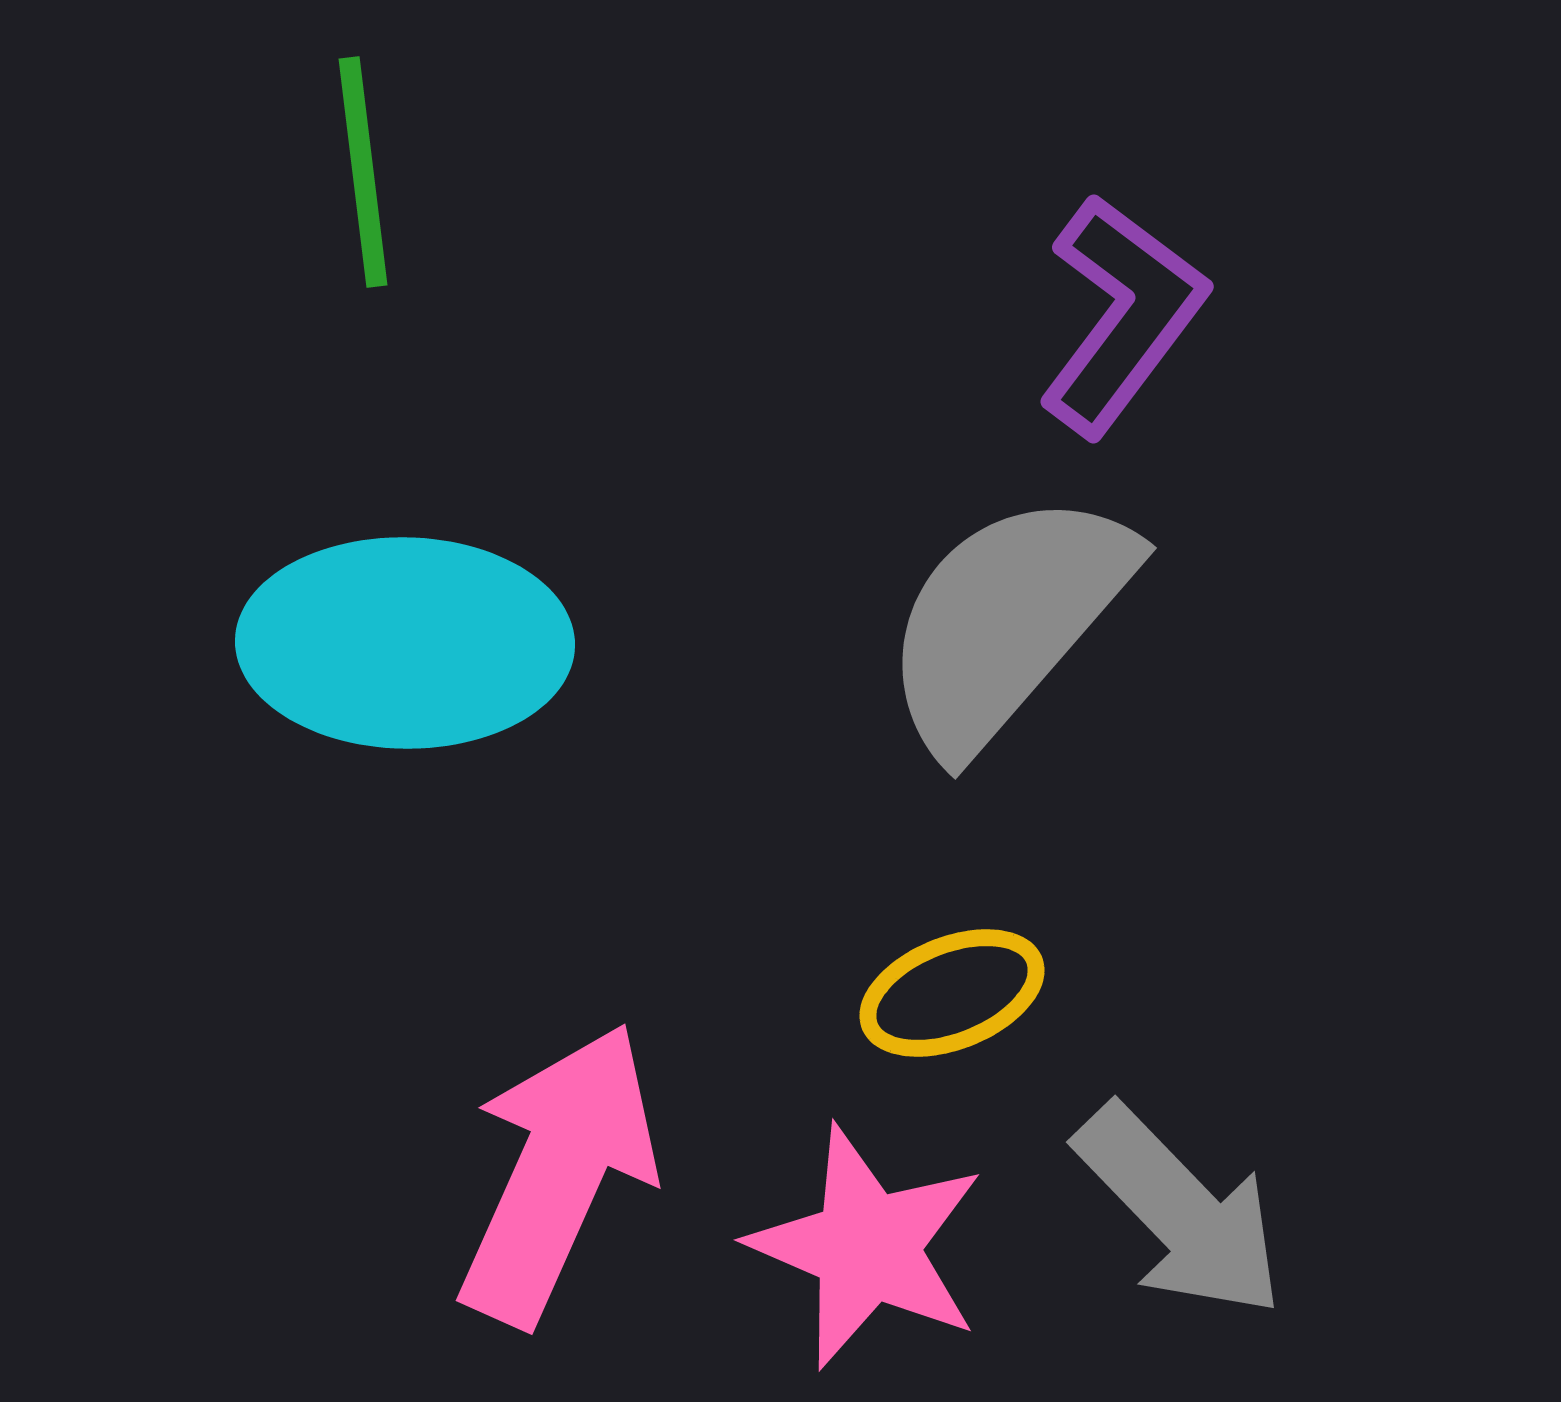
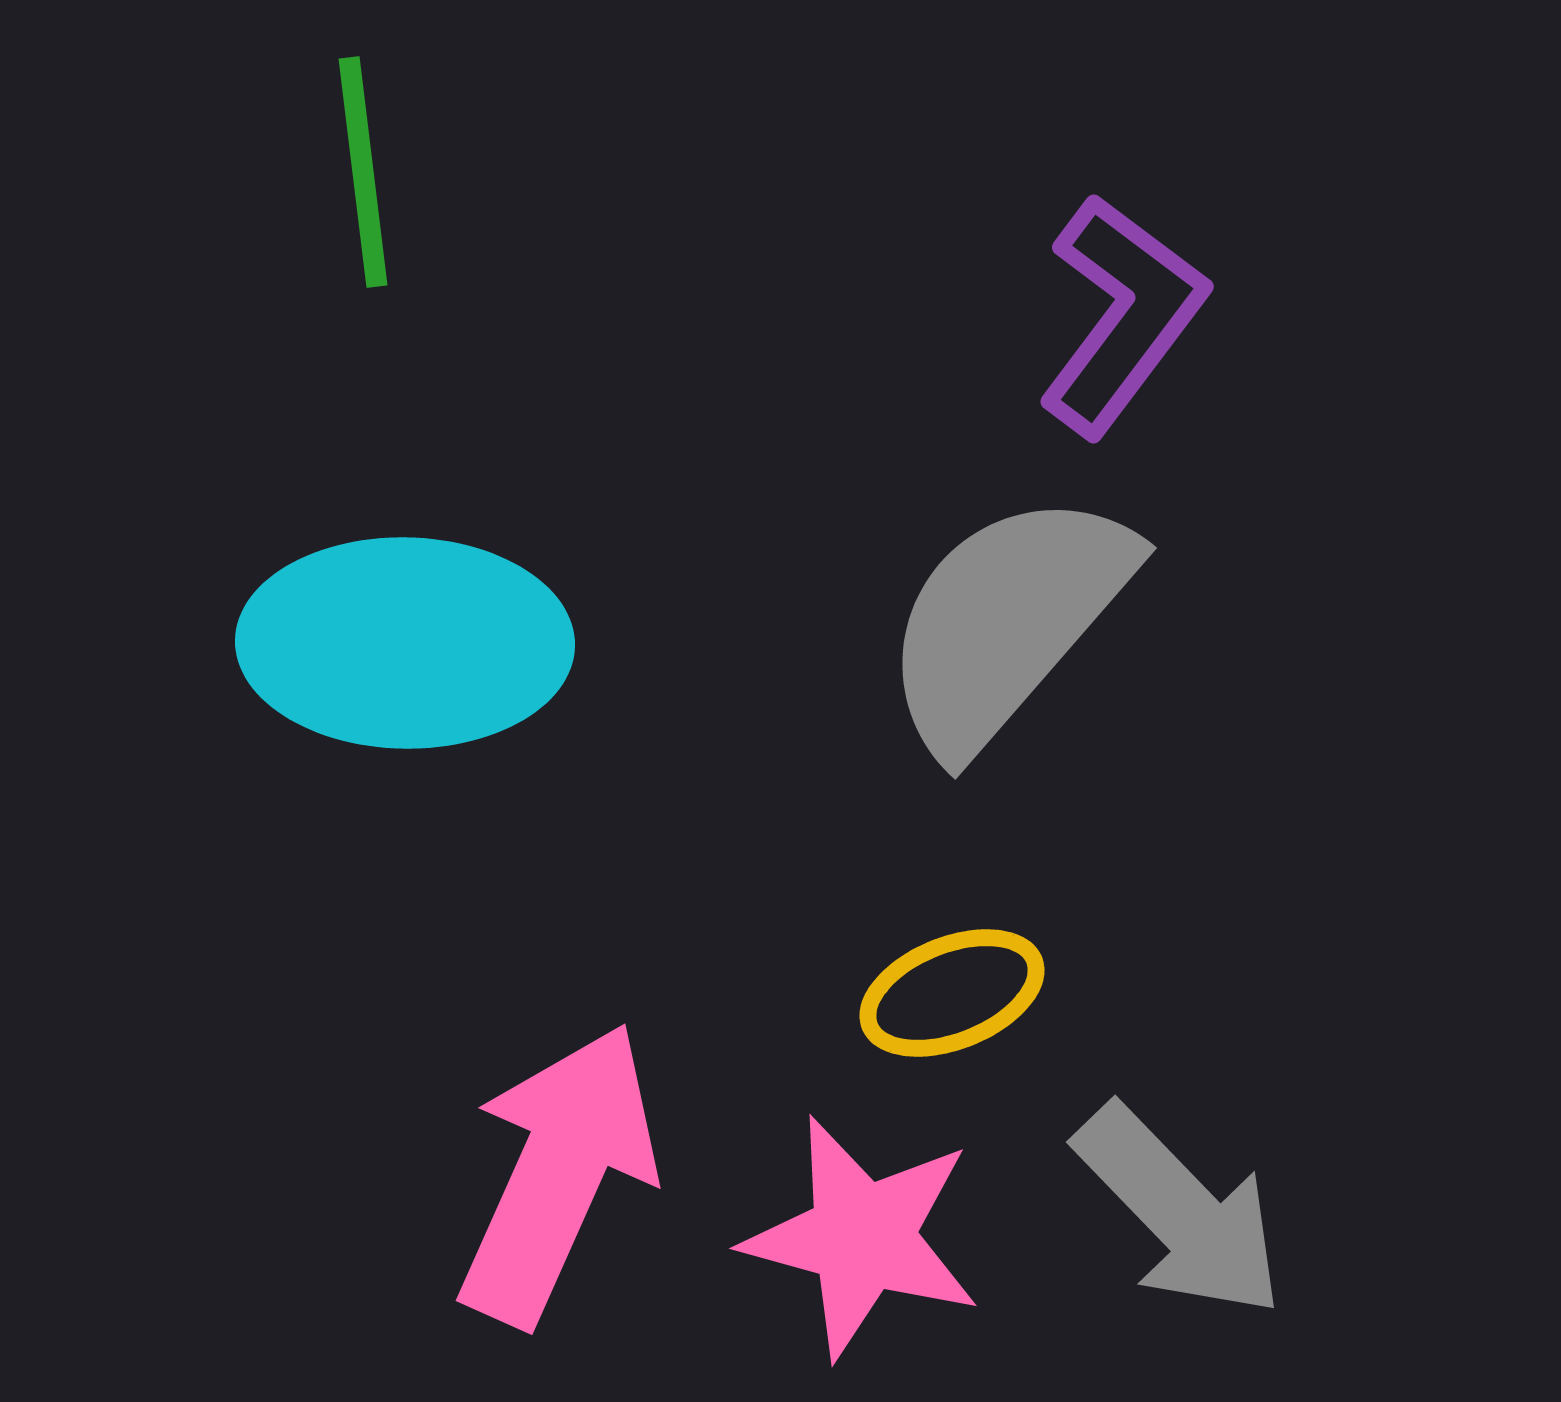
pink star: moved 5 px left, 10 px up; rotated 8 degrees counterclockwise
